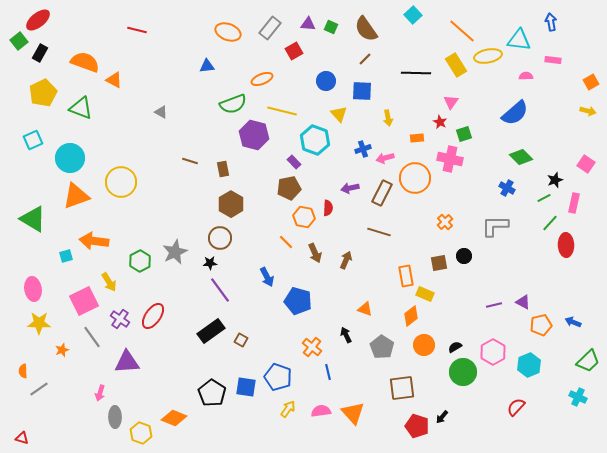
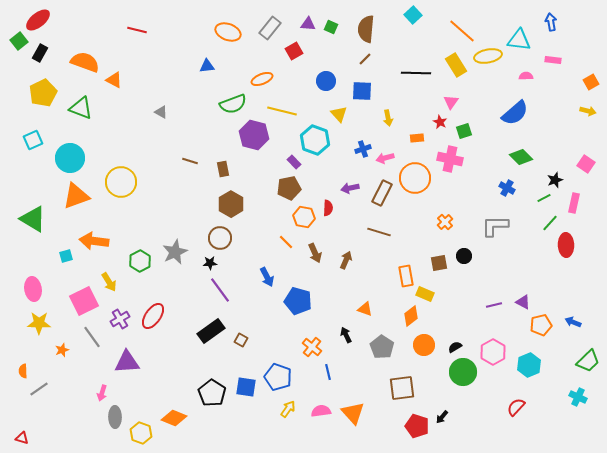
brown semicircle at (366, 29): rotated 40 degrees clockwise
green square at (464, 134): moved 3 px up
purple cross at (120, 319): rotated 24 degrees clockwise
pink arrow at (100, 393): moved 2 px right
